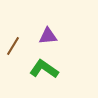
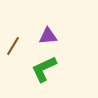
green L-shape: rotated 60 degrees counterclockwise
